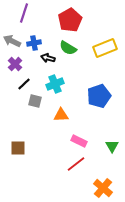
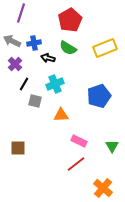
purple line: moved 3 px left
black line: rotated 16 degrees counterclockwise
